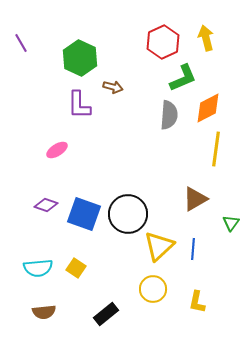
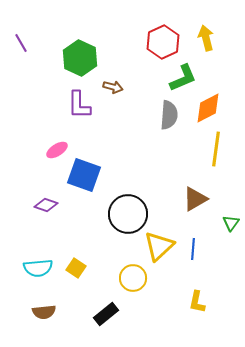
blue square: moved 39 px up
yellow circle: moved 20 px left, 11 px up
